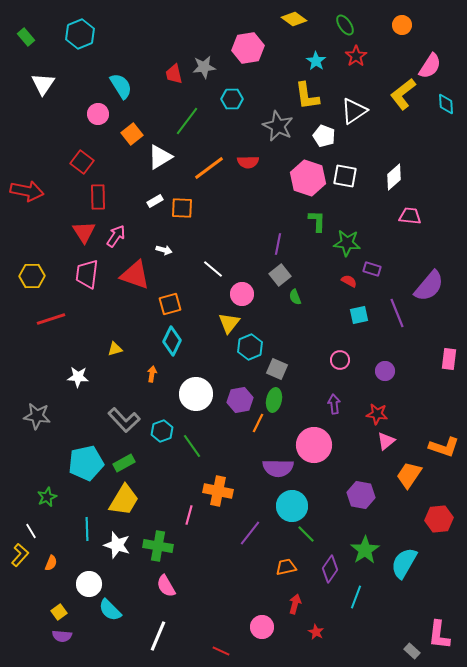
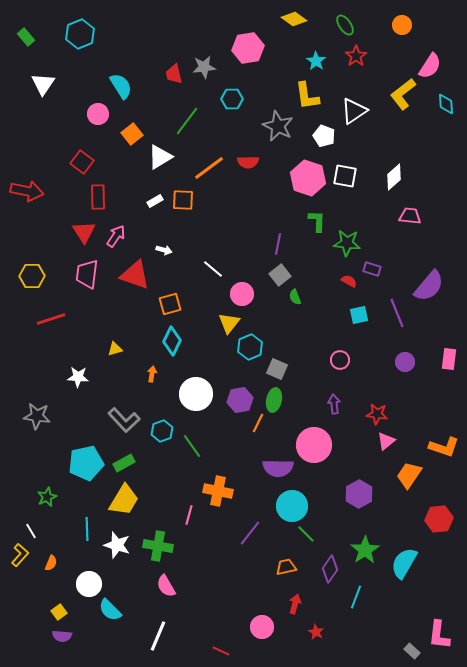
orange square at (182, 208): moved 1 px right, 8 px up
purple circle at (385, 371): moved 20 px right, 9 px up
purple hexagon at (361, 495): moved 2 px left, 1 px up; rotated 20 degrees clockwise
